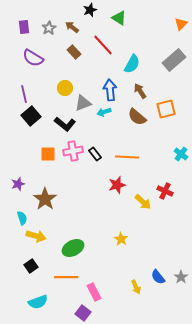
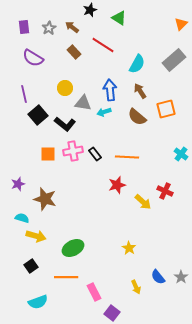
red line at (103, 45): rotated 15 degrees counterclockwise
cyan semicircle at (132, 64): moved 5 px right
gray triangle at (83, 103): rotated 30 degrees clockwise
black square at (31, 116): moved 7 px right, 1 px up
brown star at (45, 199): rotated 20 degrees counterclockwise
cyan semicircle at (22, 218): rotated 56 degrees counterclockwise
yellow star at (121, 239): moved 8 px right, 9 px down
purple square at (83, 313): moved 29 px right
